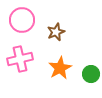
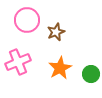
pink circle: moved 5 px right
pink cross: moved 2 px left, 3 px down; rotated 10 degrees counterclockwise
